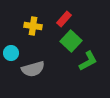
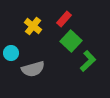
yellow cross: rotated 30 degrees clockwise
green L-shape: rotated 15 degrees counterclockwise
